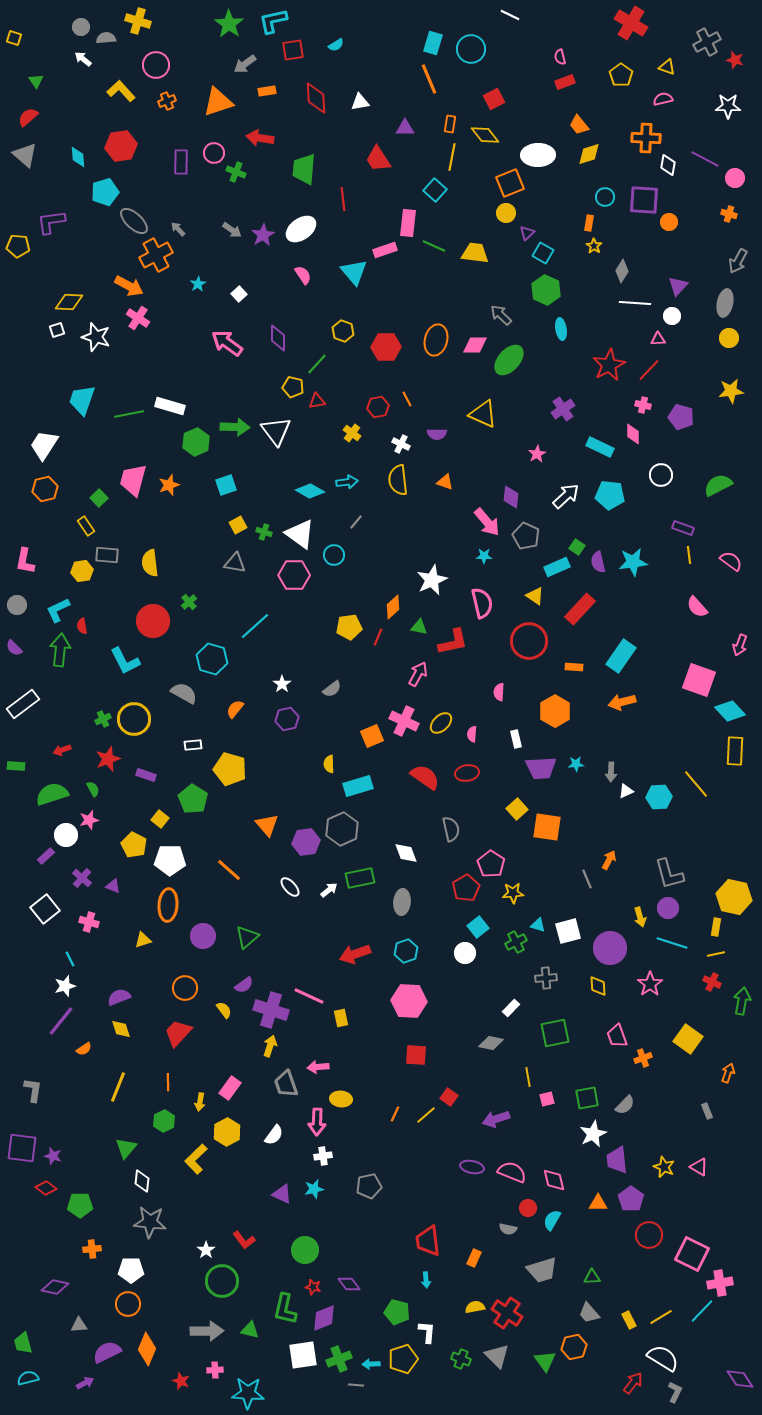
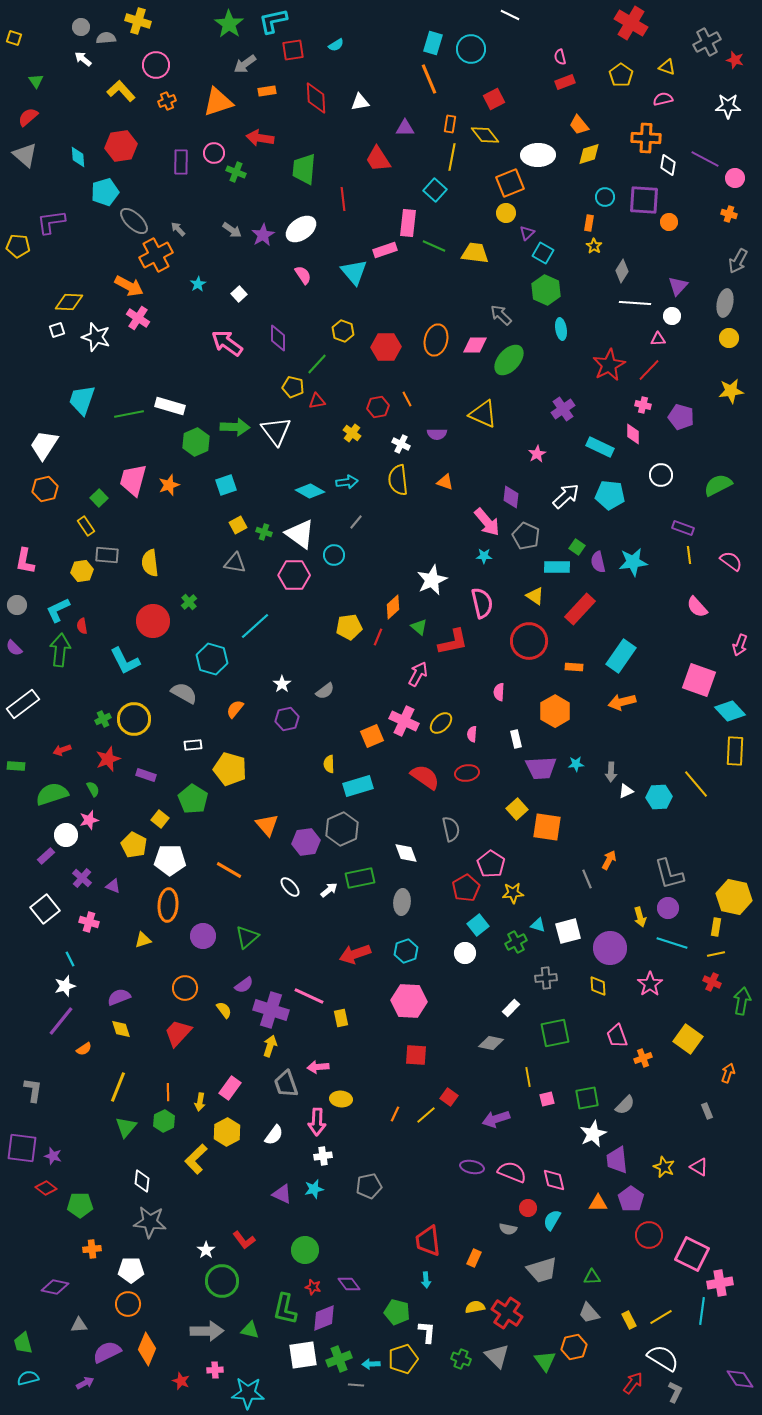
cyan rectangle at (557, 567): rotated 25 degrees clockwise
green triangle at (419, 627): rotated 30 degrees clockwise
gray semicircle at (332, 689): moved 7 px left, 2 px down
orange line at (229, 870): rotated 12 degrees counterclockwise
cyan square at (478, 927): moved 2 px up
orange line at (168, 1082): moved 10 px down
green triangle at (126, 1148): moved 21 px up
cyan line at (702, 1311): rotated 36 degrees counterclockwise
